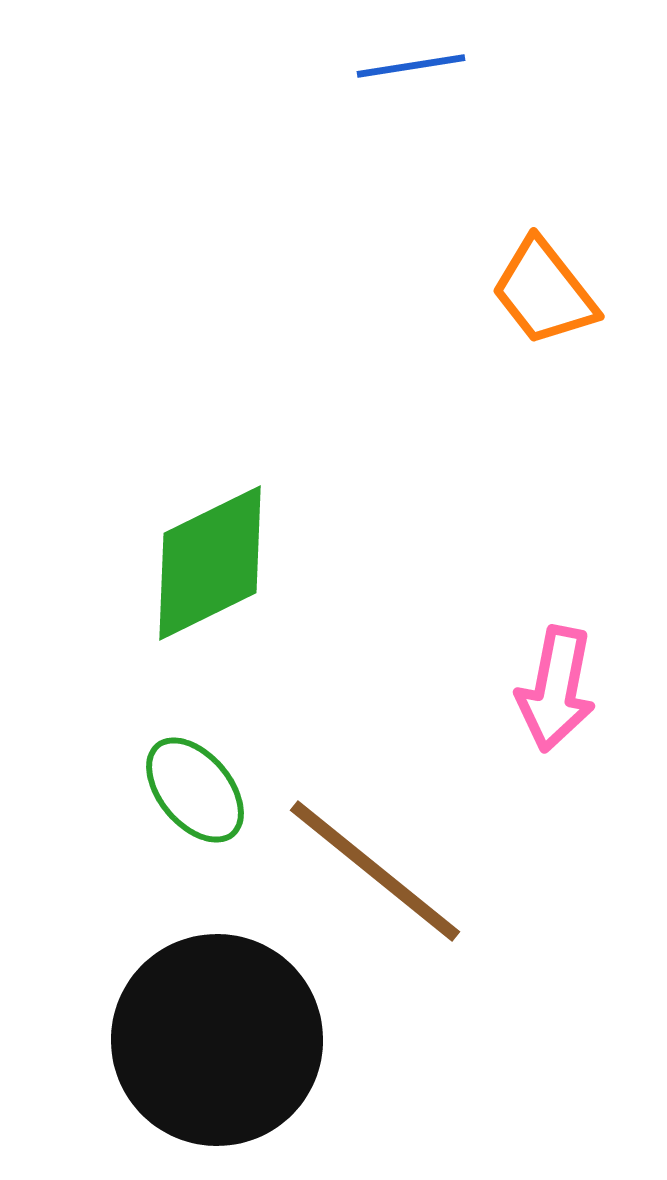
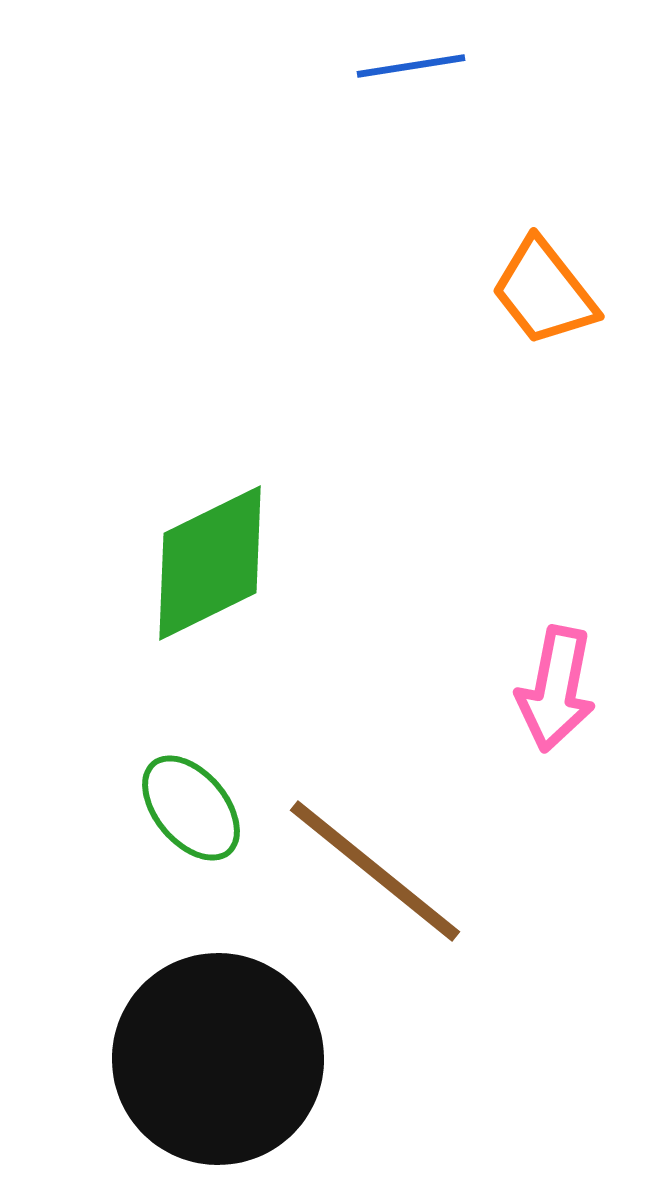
green ellipse: moved 4 px left, 18 px down
black circle: moved 1 px right, 19 px down
